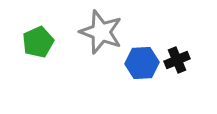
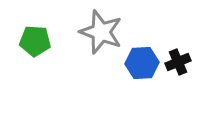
green pentagon: moved 3 px left, 1 px up; rotated 28 degrees clockwise
black cross: moved 1 px right, 2 px down
